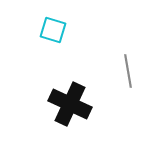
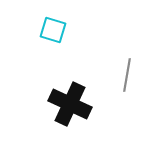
gray line: moved 1 px left, 4 px down; rotated 20 degrees clockwise
